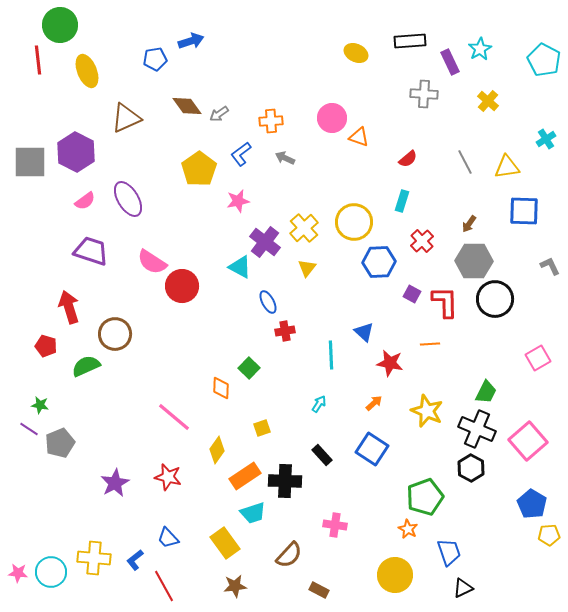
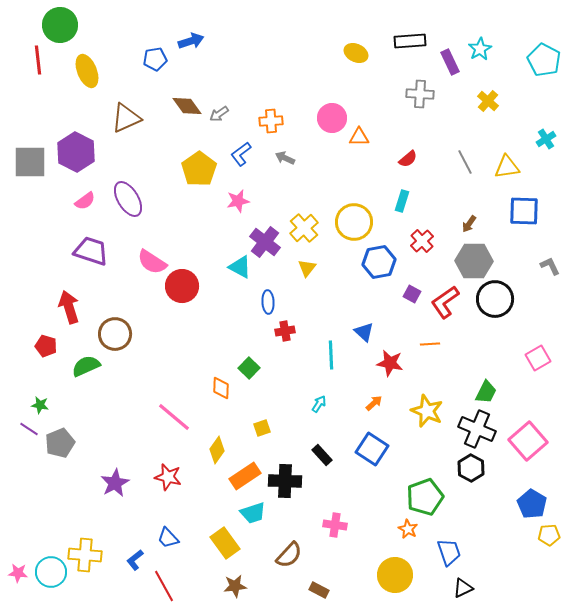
gray cross at (424, 94): moved 4 px left
orange triangle at (359, 137): rotated 20 degrees counterclockwise
blue hexagon at (379, 262): rotated 8 degrees counterclockwise
blue ellipse at (268, 302): rotated 25 degrees clockwise
red L-shape at (445, 302): rotated 124 degrees counterclockwise
yellow cross at (94, 558): moved 9 px left, 3 px up
